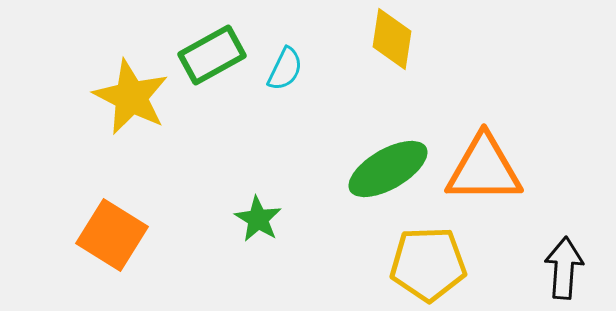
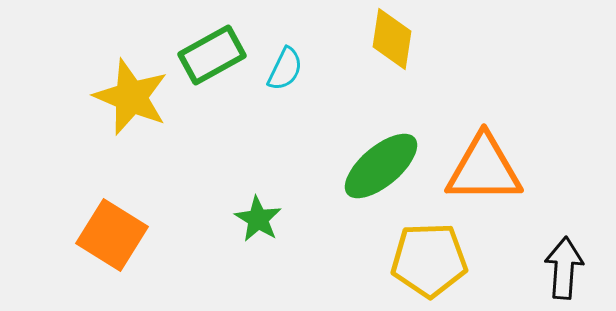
yellow star: rotated 4 degrees counterclockwise
green ellipse: moved 7 px left, 3 px up; rotated 10 degrees counterclockwise
yellow pentagon: moved 1 px right, 4 px up
